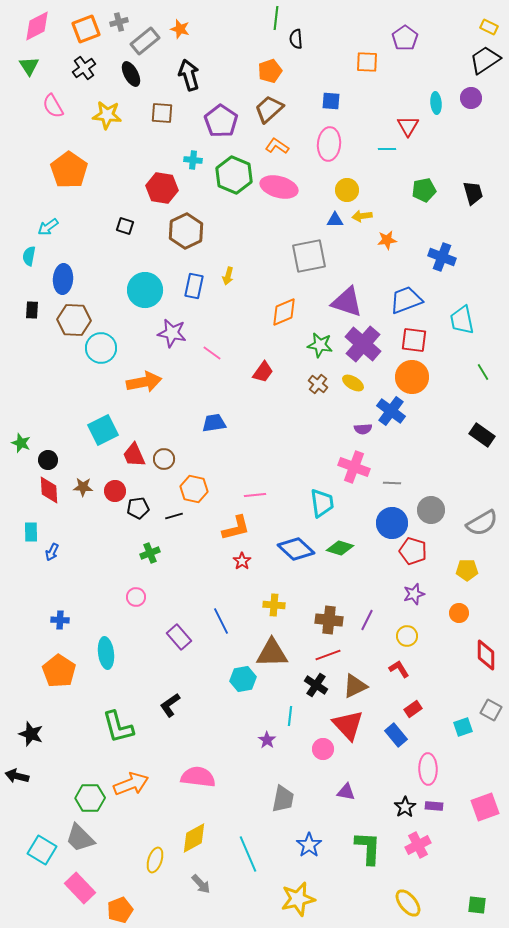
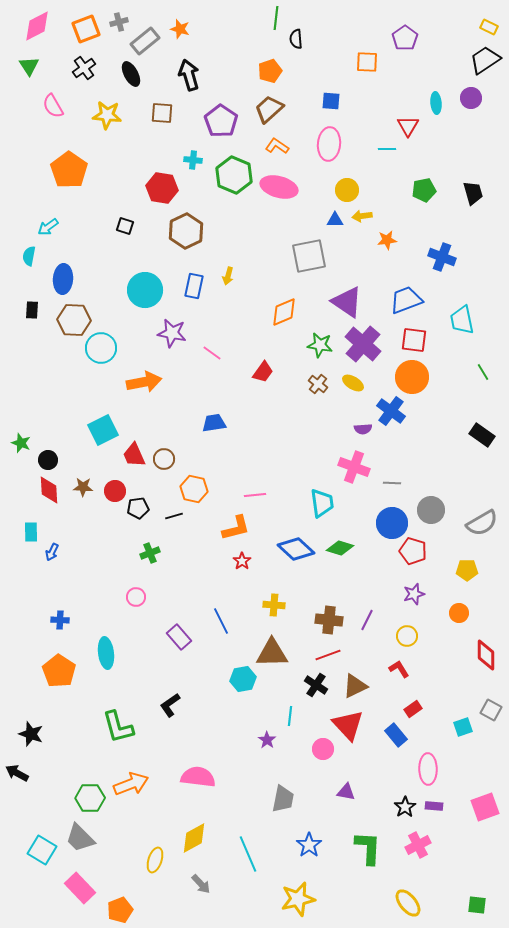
purple triangle at (347, 302): rotated 16 degrees clockwise
black arrow at (17, 776): moved 3 px up; rotated 15 degrees clockwise
